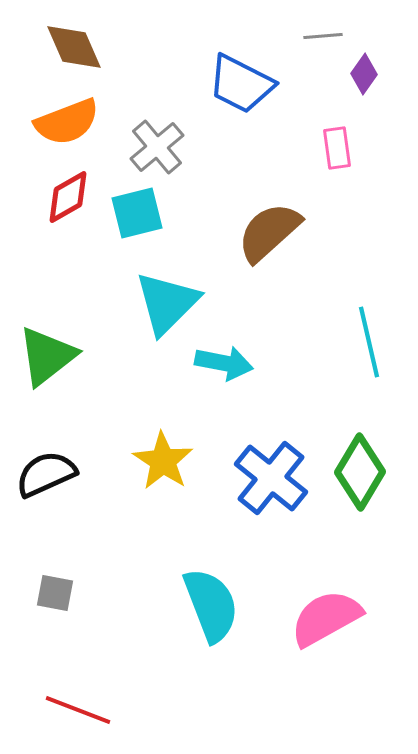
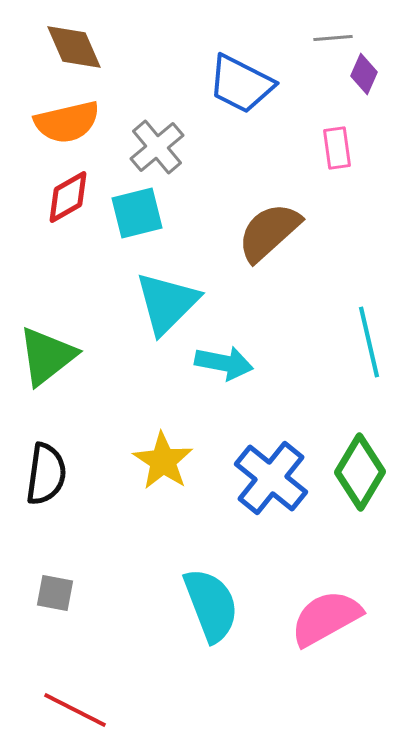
gray line: moved 10 px right, 2 px down
purple diamond: rotated 12 degrees counterclockwise
orange semicircle: rotated 8 degrees clockwise
black semicircle: rotated 122 degrees clockwise
red line: moved 3 px left; rotated 6 degrees clockwise
